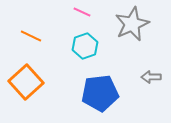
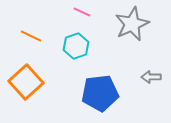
cyan hexagon: moved 9 px left
